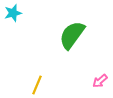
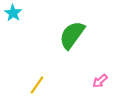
cyan star: rotated 24 degrees counterclockwise
yellow line: rotated 12 degrees clockwise
